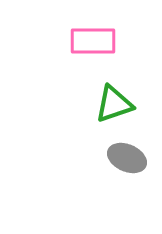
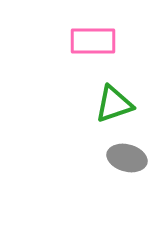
gray ellipse: rotated 9 degrees counterclockwise
